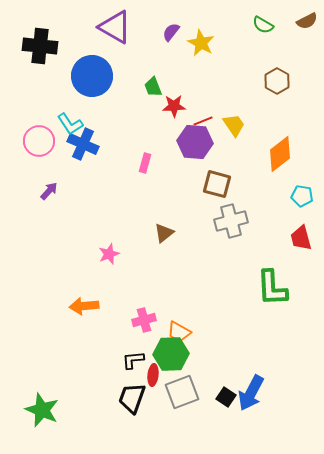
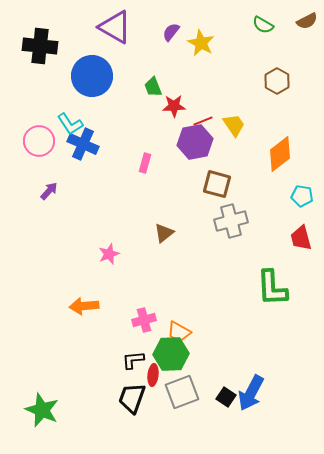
purple hexagon: rotated 16 degrees counterclockwise
